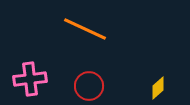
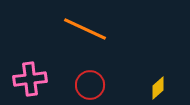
red circle: moved 1 px right, 1 px up
